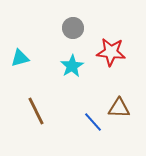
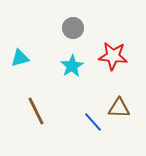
red star: moved 2 px right, 4 px down
